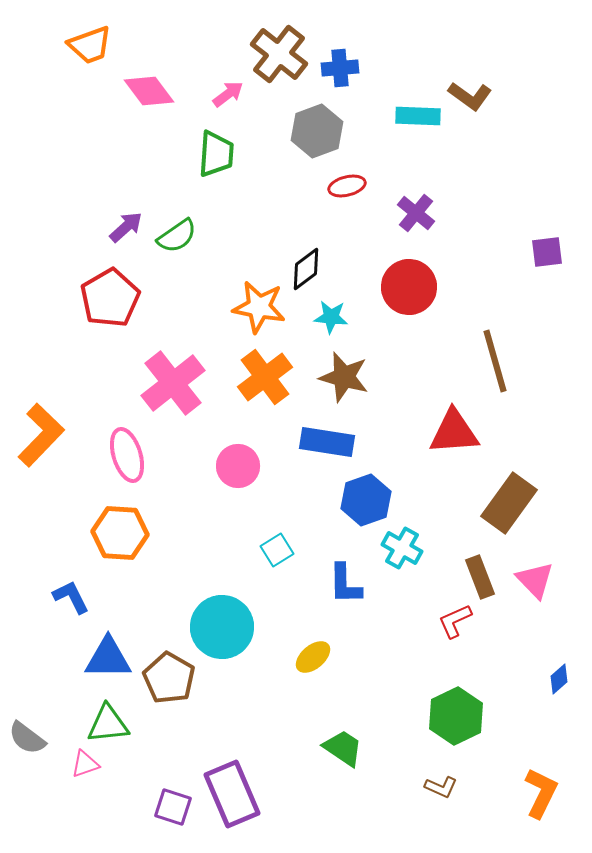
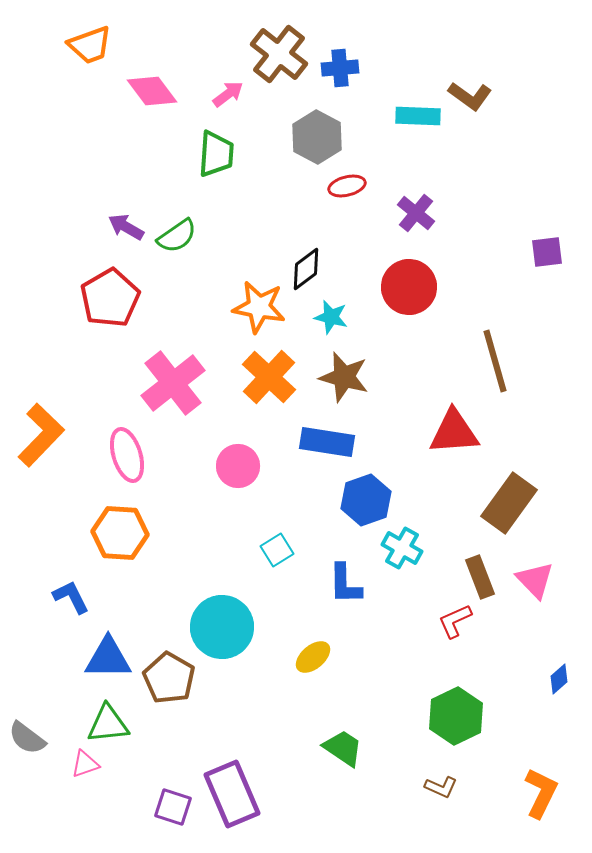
pink diamond at (149, 91): moved 3 px right
gray hexagon at (317, 131): moved 6 px down; rotated 12 degrees counterclockwise
purple arrow at (126, 227): rotated 108 degrees counterclockwise
cyan star at (331, 317): rotated 8 degrees clockwise
orange cross at (265, 377): moved 4 px right; rotated 10 degrees counterclockwise
